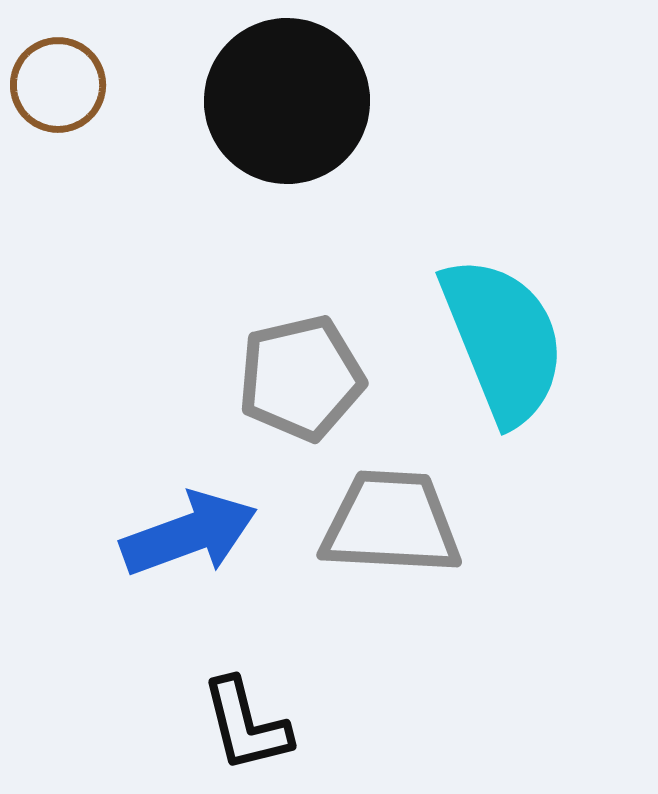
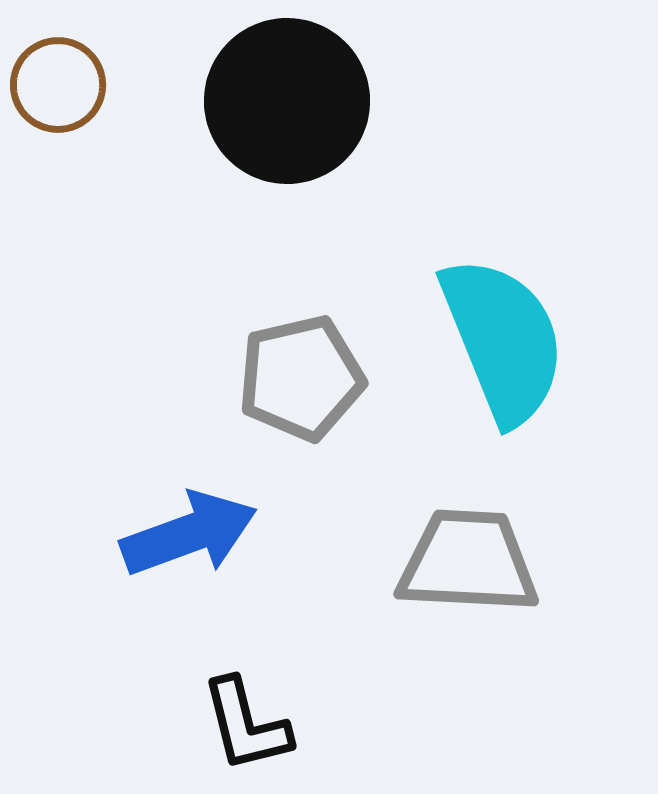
gray trapezoid: moved 77 px right, 39 px down
